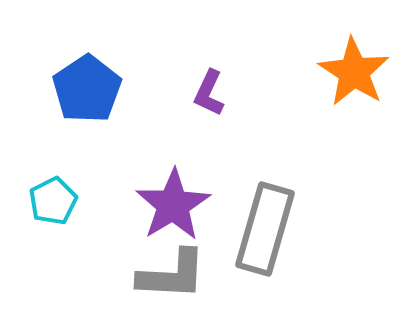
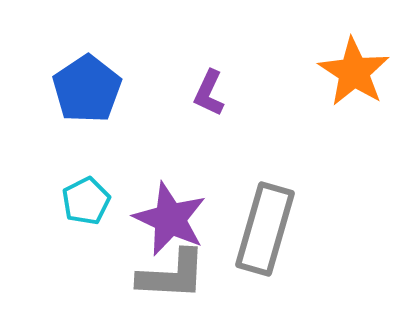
cyan pentagon: moved 33 px right
purple star: moved 3 px left, 14 px down; rotated 16 degrees counterclockwise
